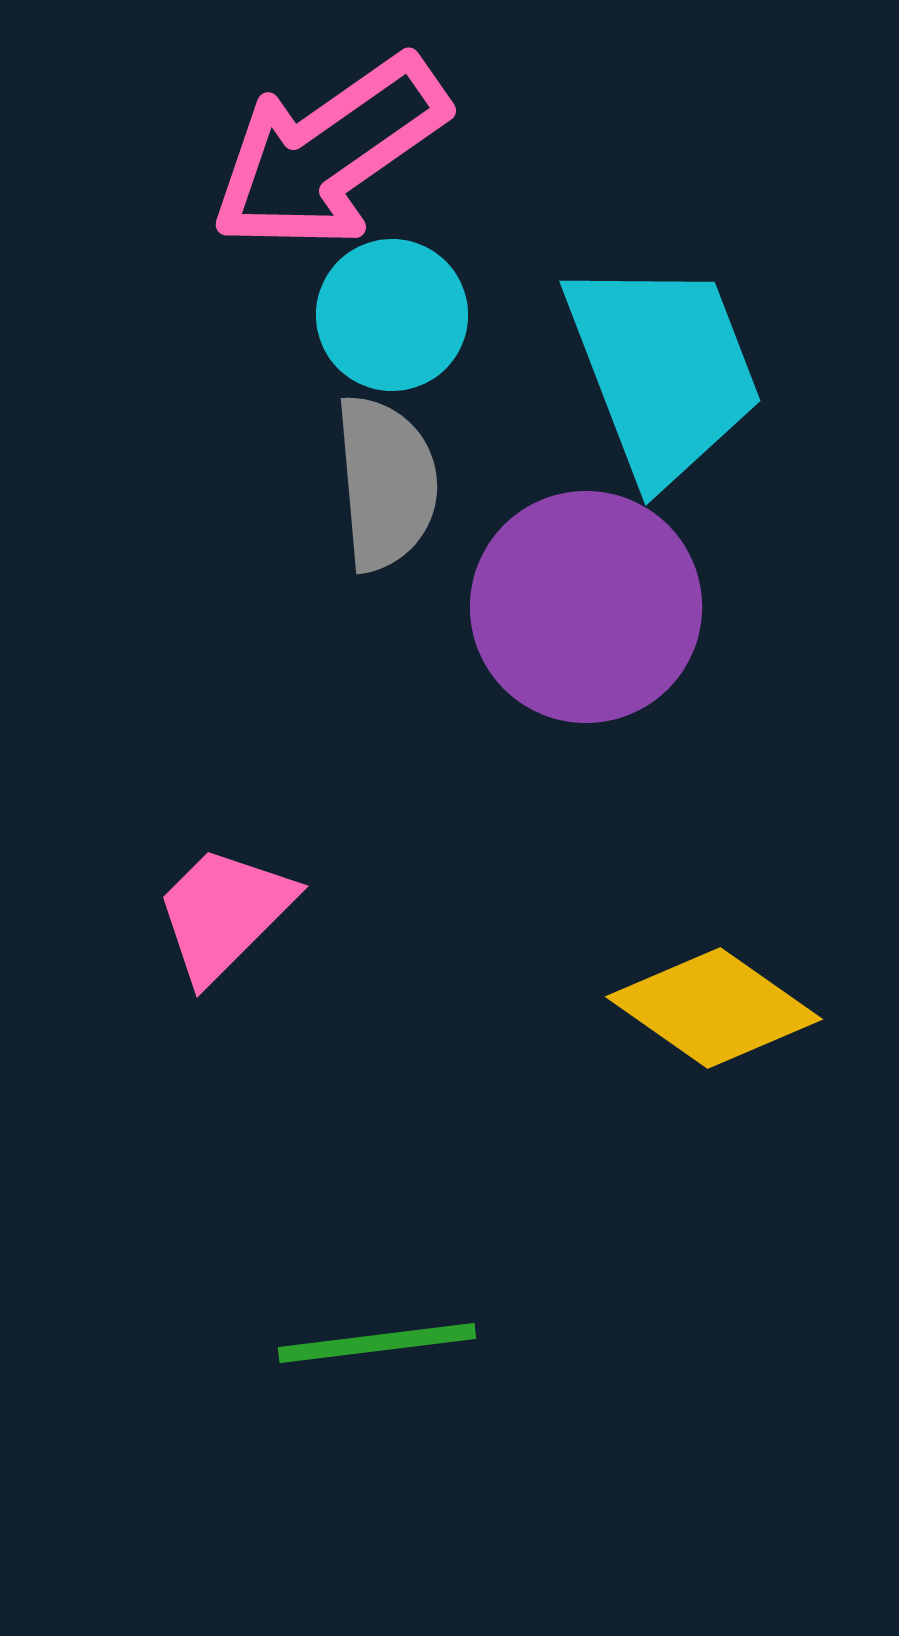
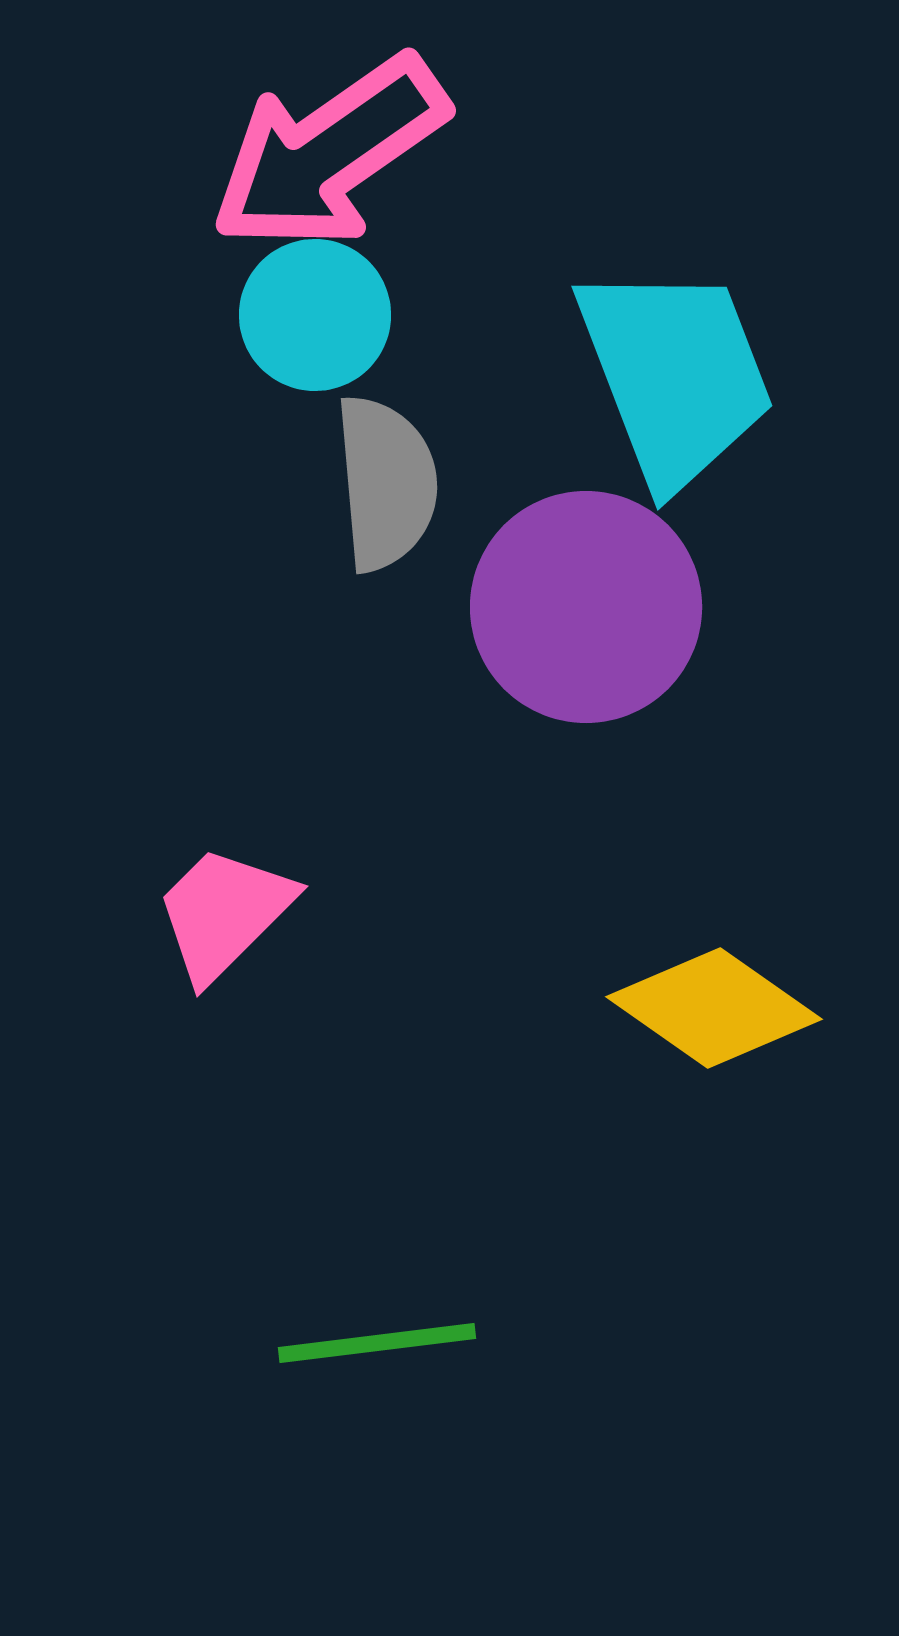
cyan circle: moved 77 px left
cyan trapezoid: moved 12 px right, 5 px down
